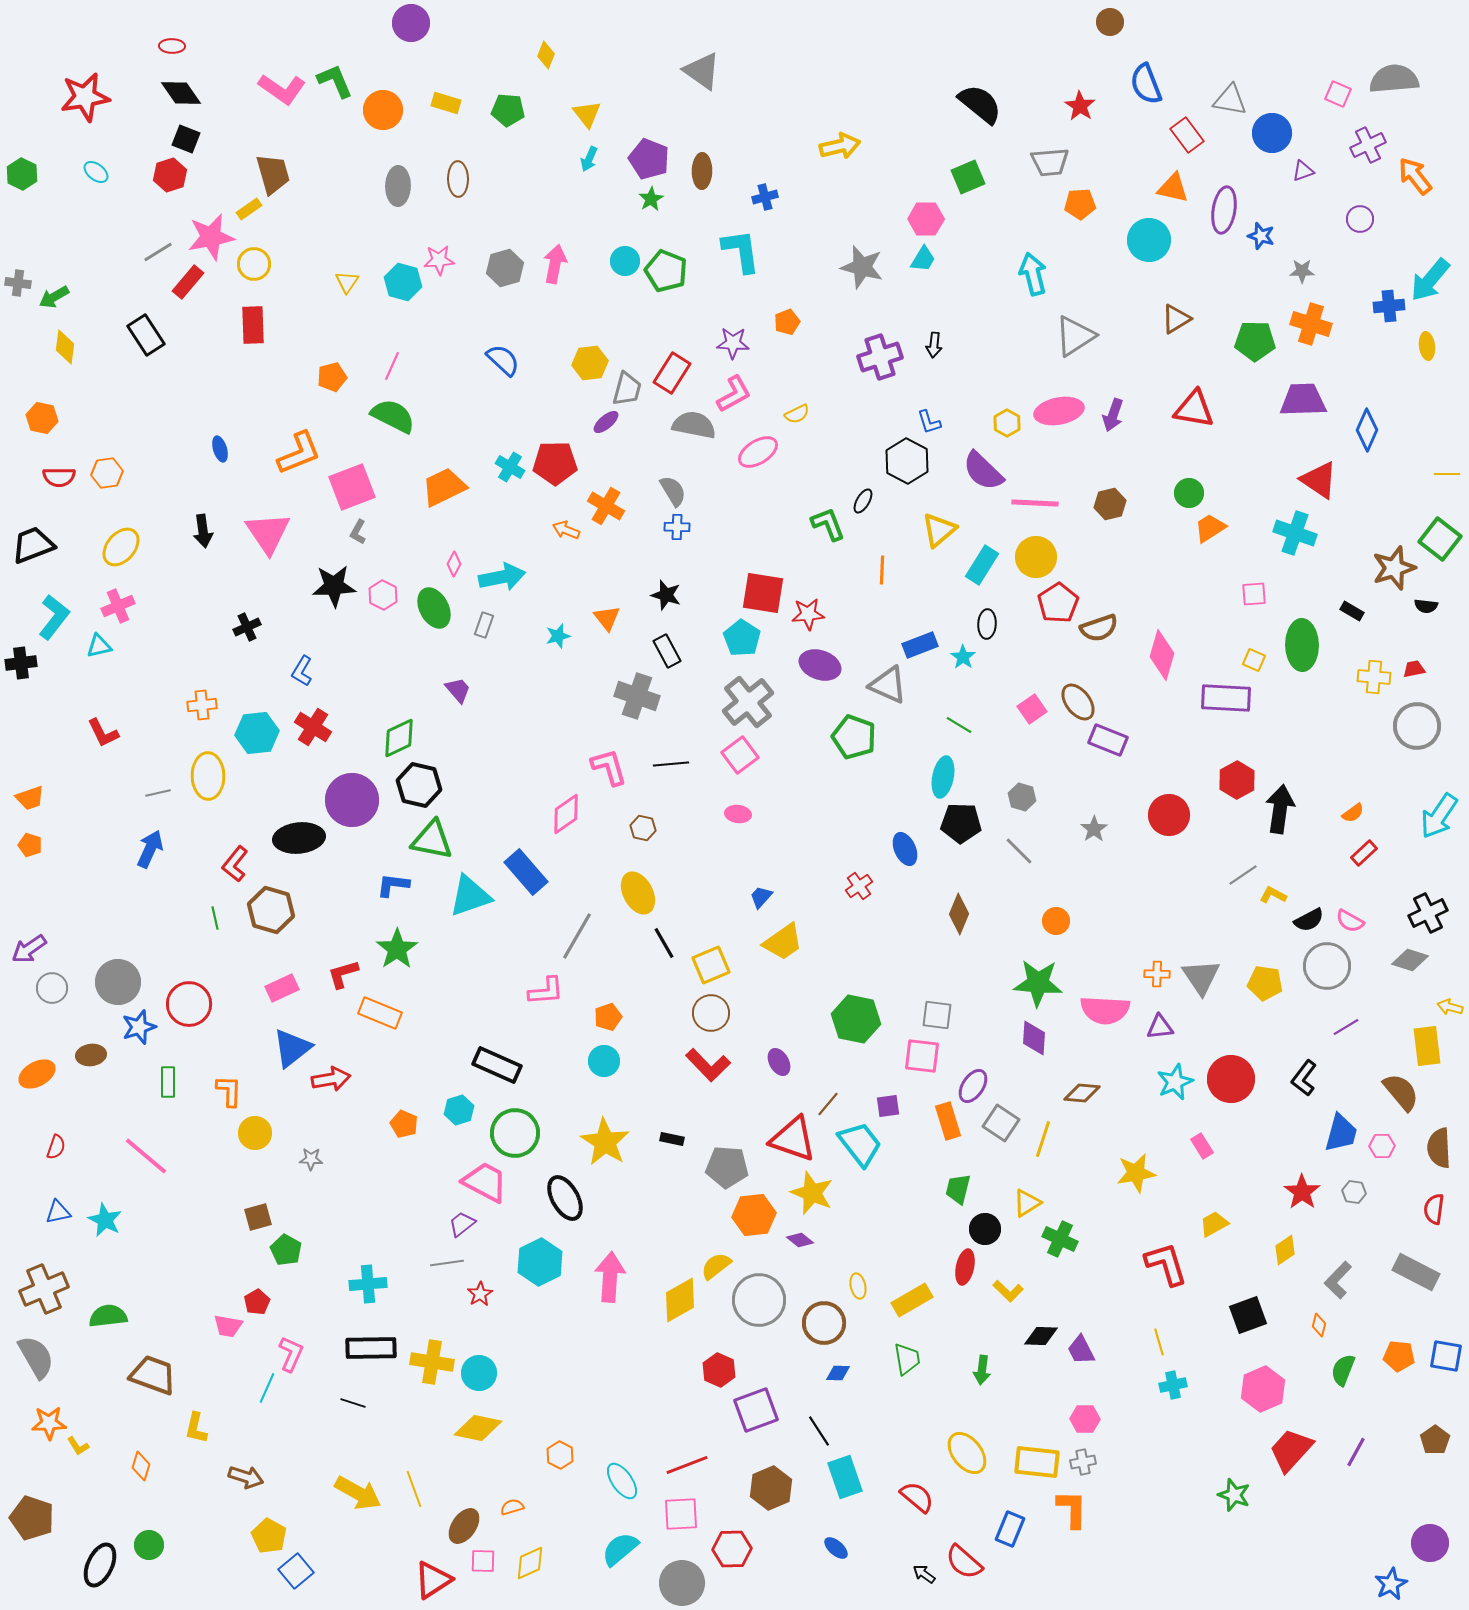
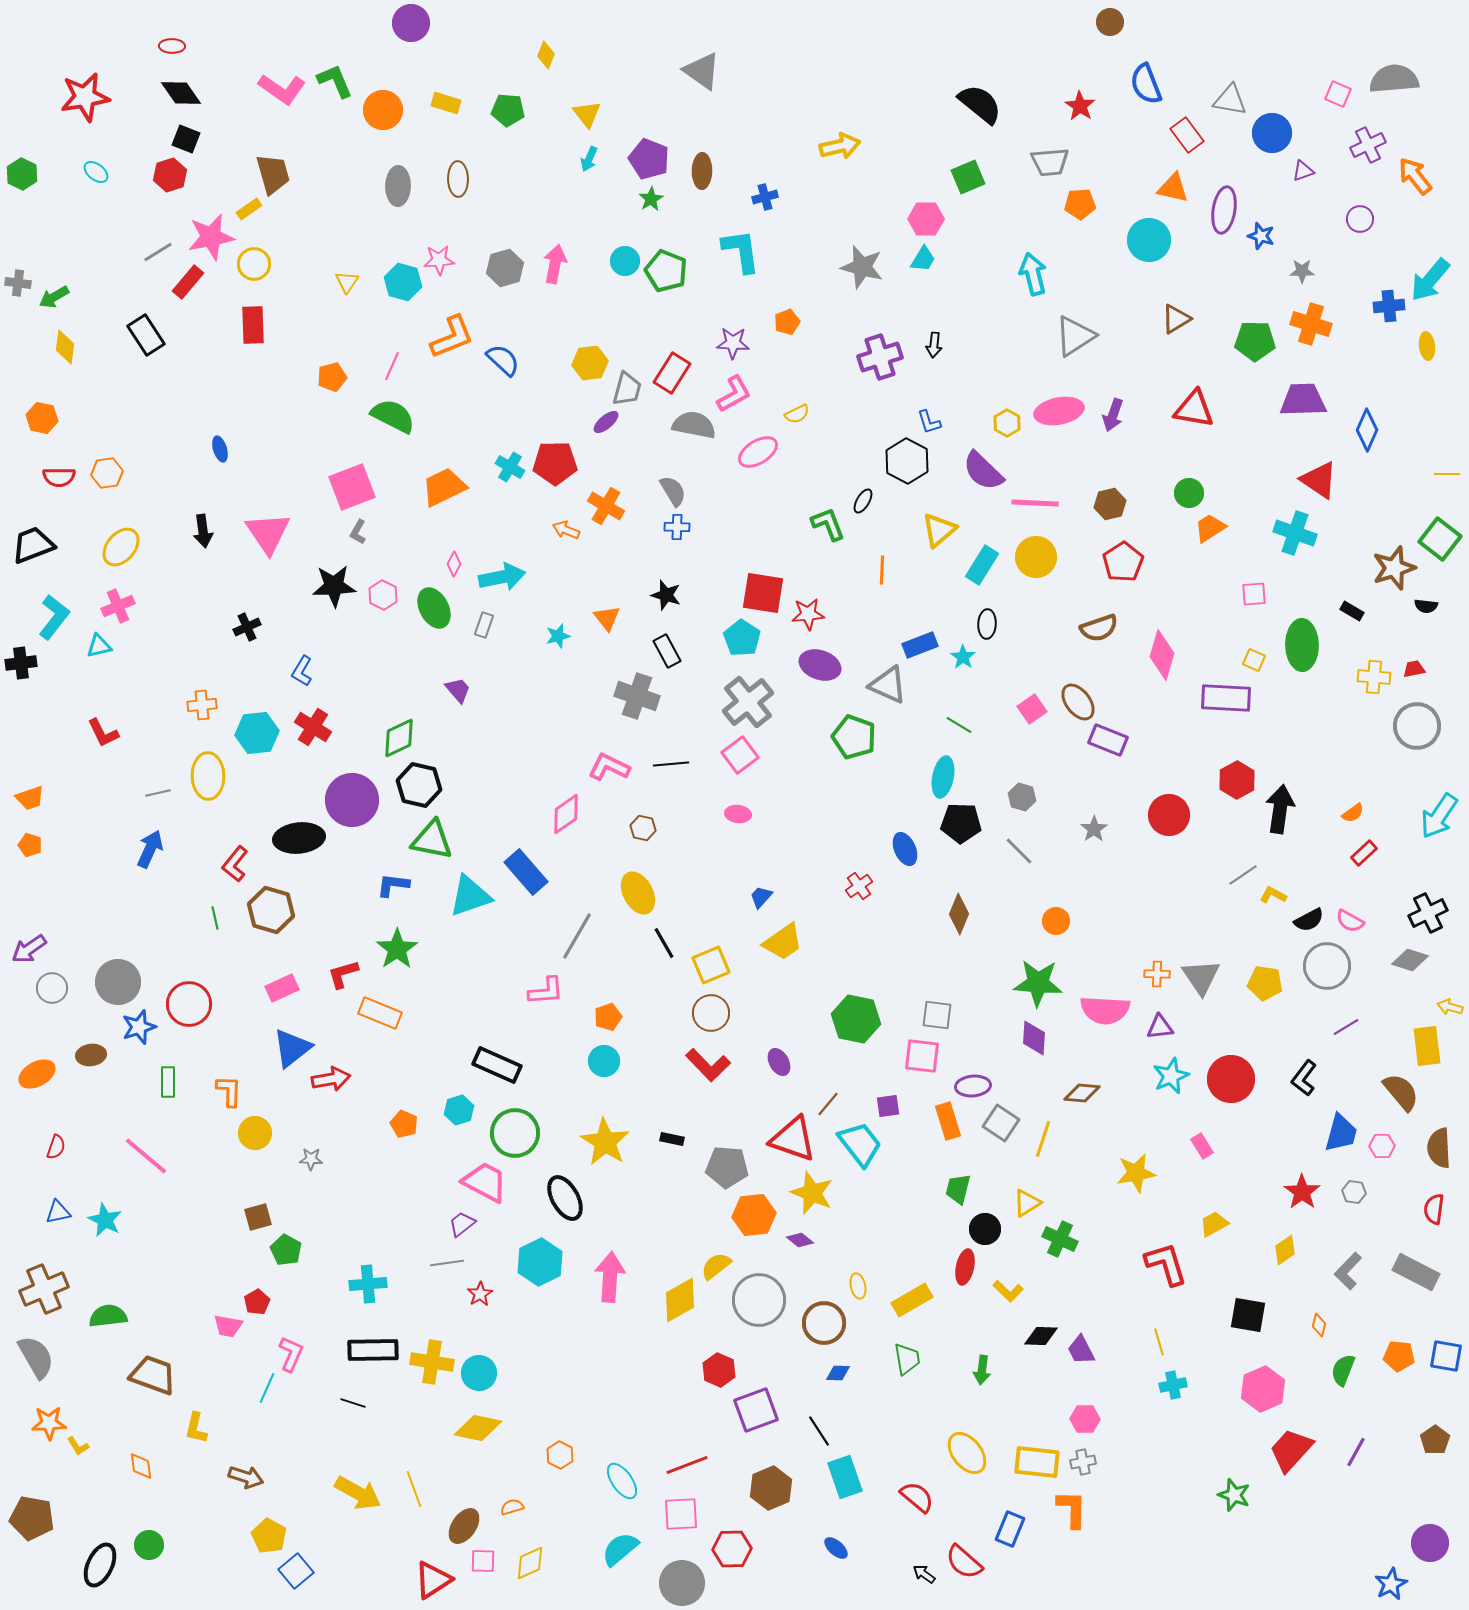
orange L-shape at (299, 453): moved 153 px right, 116 px up
red pentagon at (1058, 603): moved 65 px right, 41 px up
pink L-shape at (609, 767): rotated 48 degrees counterclockwise
cyan star at (1175, 1082): moved 4 px left, 6 px up
purple ellipse at (973, 1086): rotated 52 degrees clockwise
gray L-shape at (1338, 1280): moved 10 px right, 9 px up
black square at (1248, 1315): rotated 30 degrees clockwise
black rectangle at (371, 1348): moved 2 px right, 2 px down
orange diamond at (141, 1466): rotated 24 degrees counterclockwise
brown pentagon at (32, 1518): rotated 9 degrees counterclockwise
